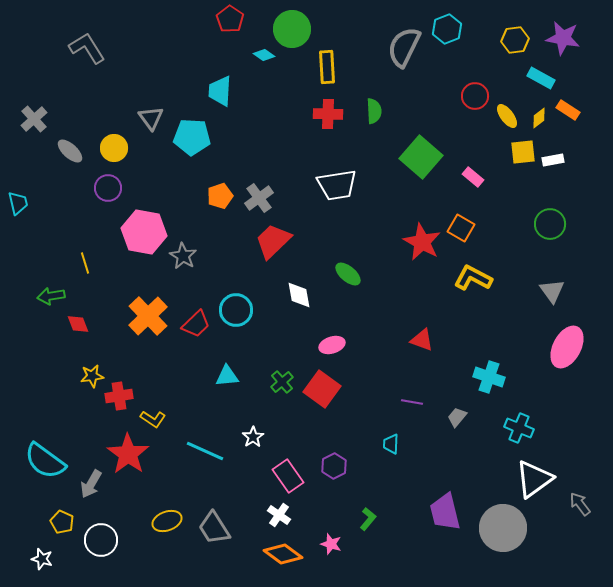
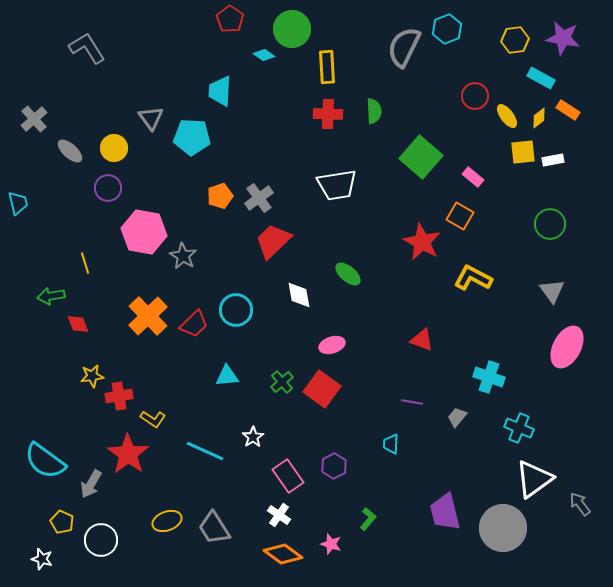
orange square at (461, 228): moved 1 px left, 12 px up
red trapezoid at (196, 324): moved 2 px left
